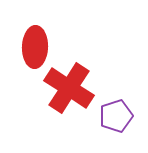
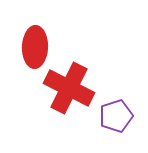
red cross: rotated 6 degrees counterclockwise
